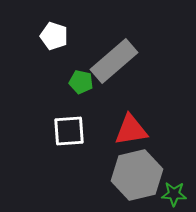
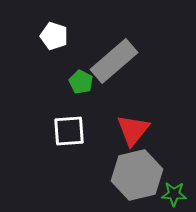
green pentagon: rotated 15 degrees clockwise
red triangle: moved 2 px right; rotated 42 degrees counterclockwise
